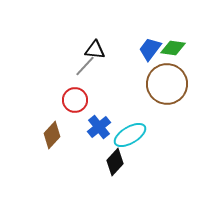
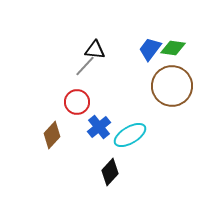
brown circle: moved 5 px right, 2 px down
red circle: moved 2 px right, 2 px down
black diamond: moved 5 px left, 10 px down
